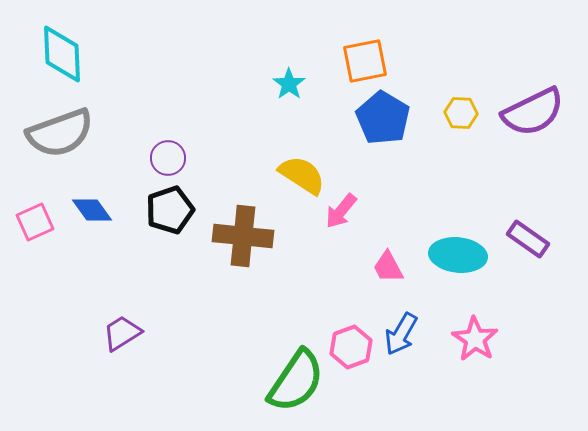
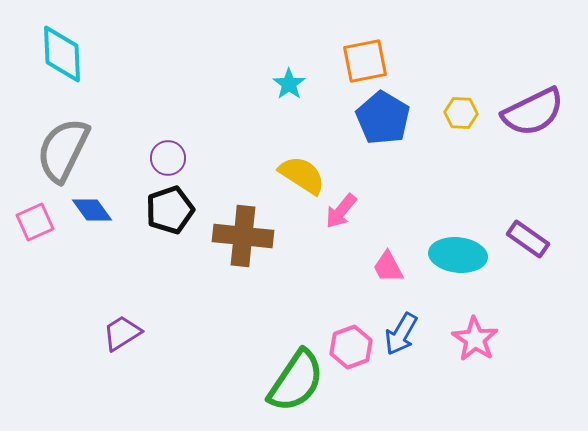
gray semicircle: moved 3 px right, 17 px down; rotated 136 degrees clockwise
